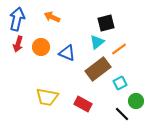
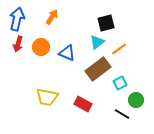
orange arrow: rotated 98 degrees clockwise
green circle: moved 1 px up
black line: rotated 14 degrees counterclockwise
